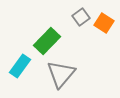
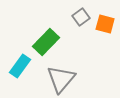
orange square: moved 1 px right, 1 px down; rotated 18 degrees counterclockwise
green rectangle: moved 1 px left, 1 px down
gray triangle: moved 5 px down
